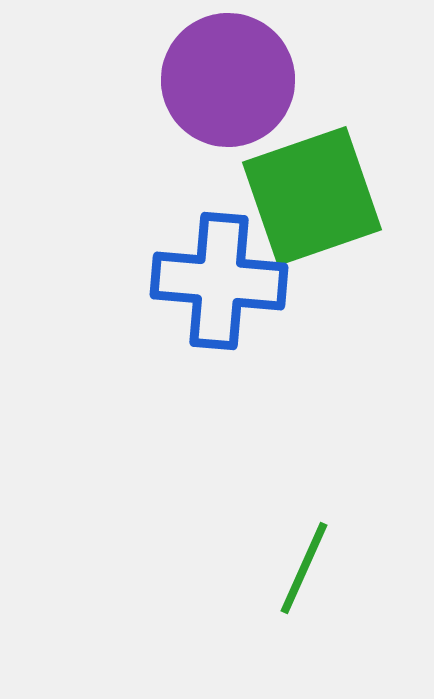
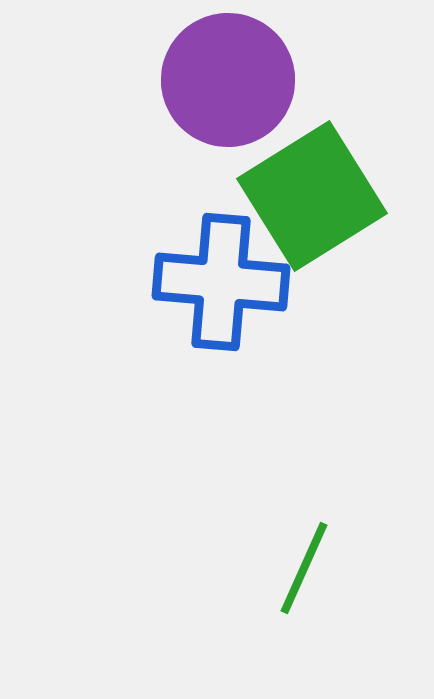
green square: rotated 13 degrees counterclockwise
blue cross: moved 2 px right, 1 px down
